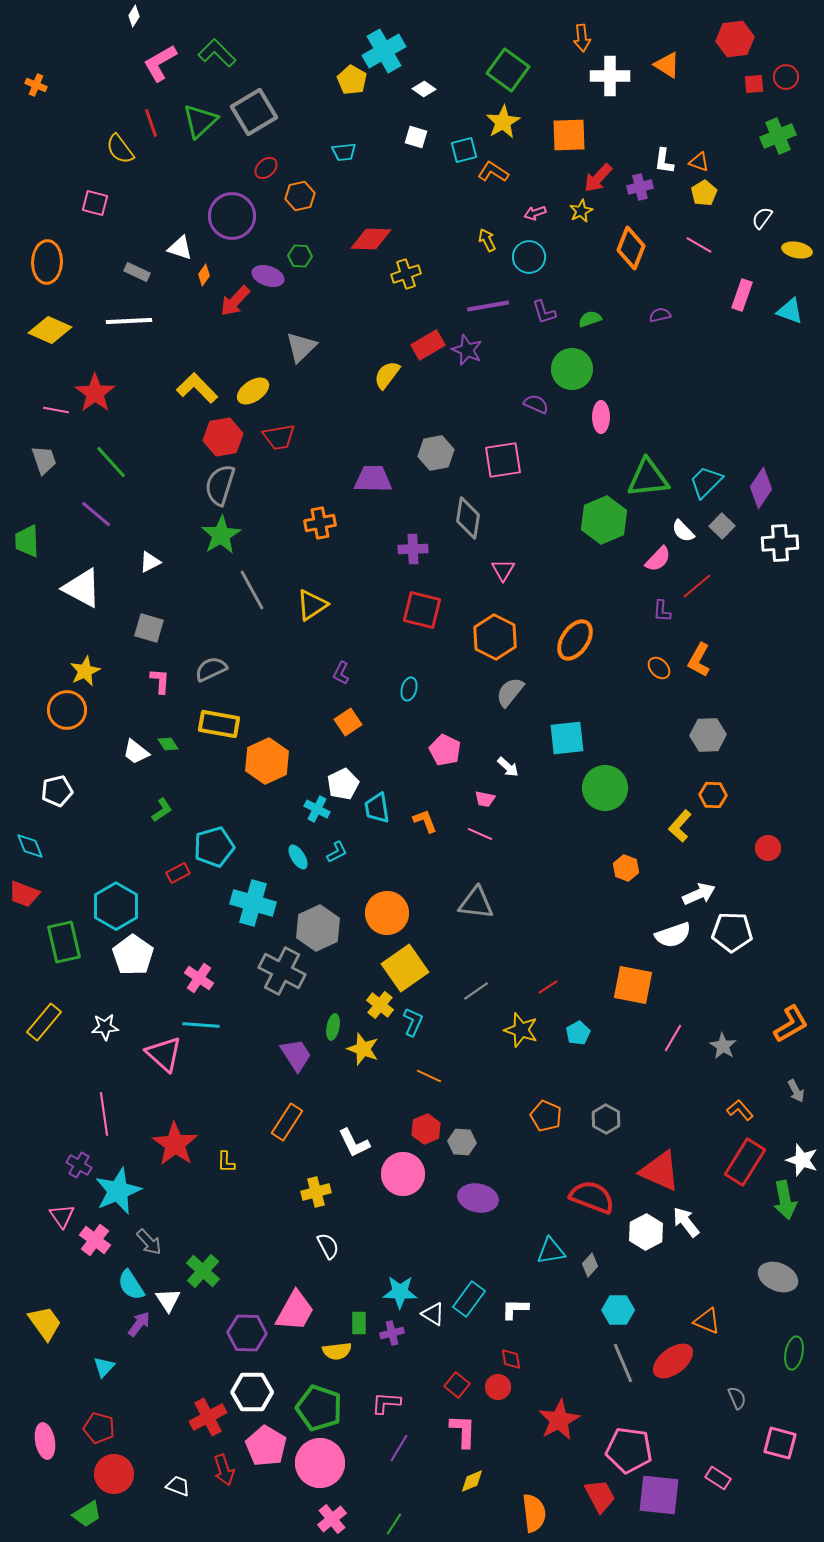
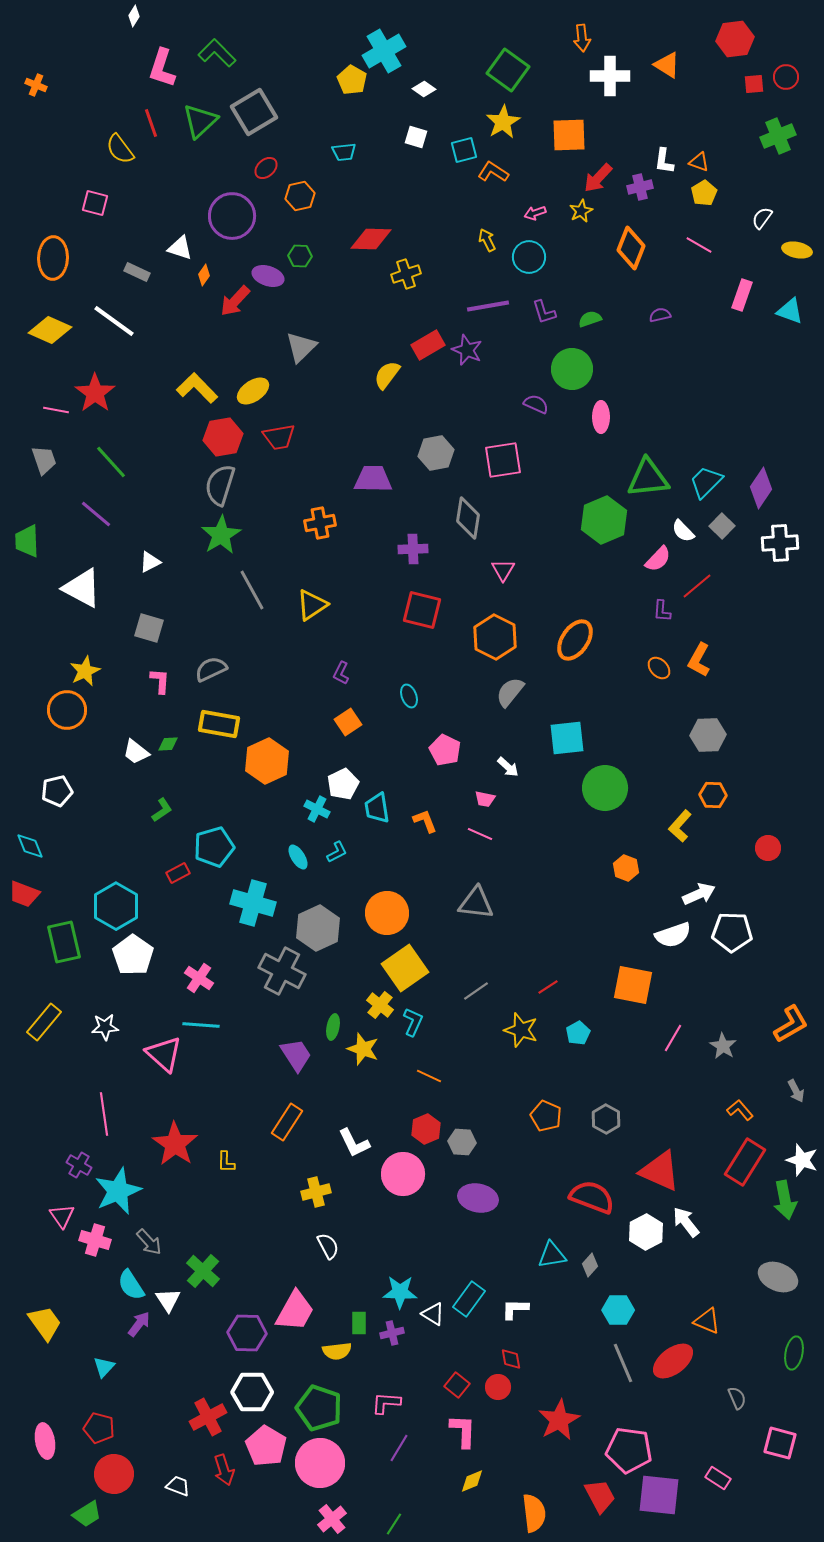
pink L-shape at (160, 63): moved 2 px right, 5 px down; rotated 42 degrees counterclockwise
orange ellipse at (47, 262): moved 6 px right, 4 px up
white line at (129, 321): moved 15 px left; rotated 39 degrees clockwise
cyan ellipse at (409, 689): moved 7 px down; rotated 35 degrees counterclockwise
green diamond at (168, 744): rotated 60 degrees counterclockwise
pink cross at (95, 1240): rotated 20 degrees counterclockwise
cyan triangle at (551, 1251): moved 1 px right, 4 px down
